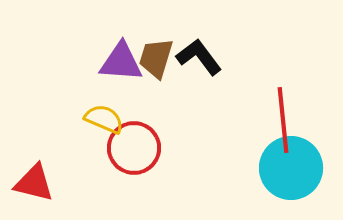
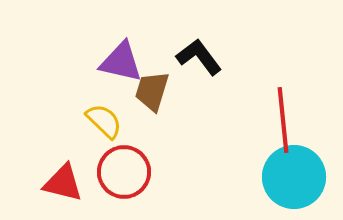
brown trapezoid: moved 4 px left, 33 px down
purple triangle: rotated 9 degrees clockwise
yellow semicircle: moved 2 px down; rotated 21 degrees clockwise
red circle: moved 10 px left, 24 px down
cyan circle: moved 3 px right, 9 px down
red triangle: moved 29 px right
